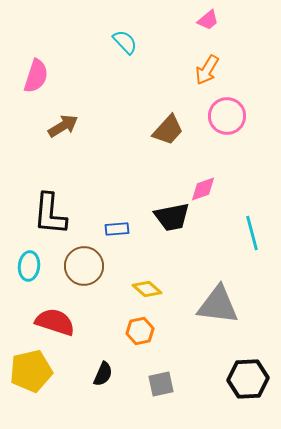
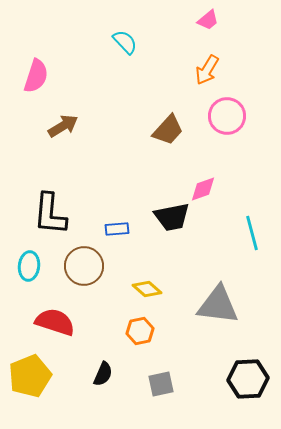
yellow pentagon: moved 1 px left, 5 px down; rotated 9 degrees counterclockwise
